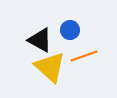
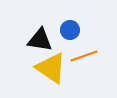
black triangle: rotated 20 degrees counterclockwise
yellow triangle: moved 1 px right, 1 px down; rotated 8 degrees counterclockwise
